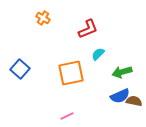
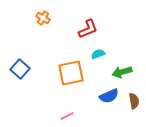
cyan semicircle: rotated 24 degrees clockwise
blue semicircle: moved 11 px left
brown semicircle: rotated 70 degrees clockwise
